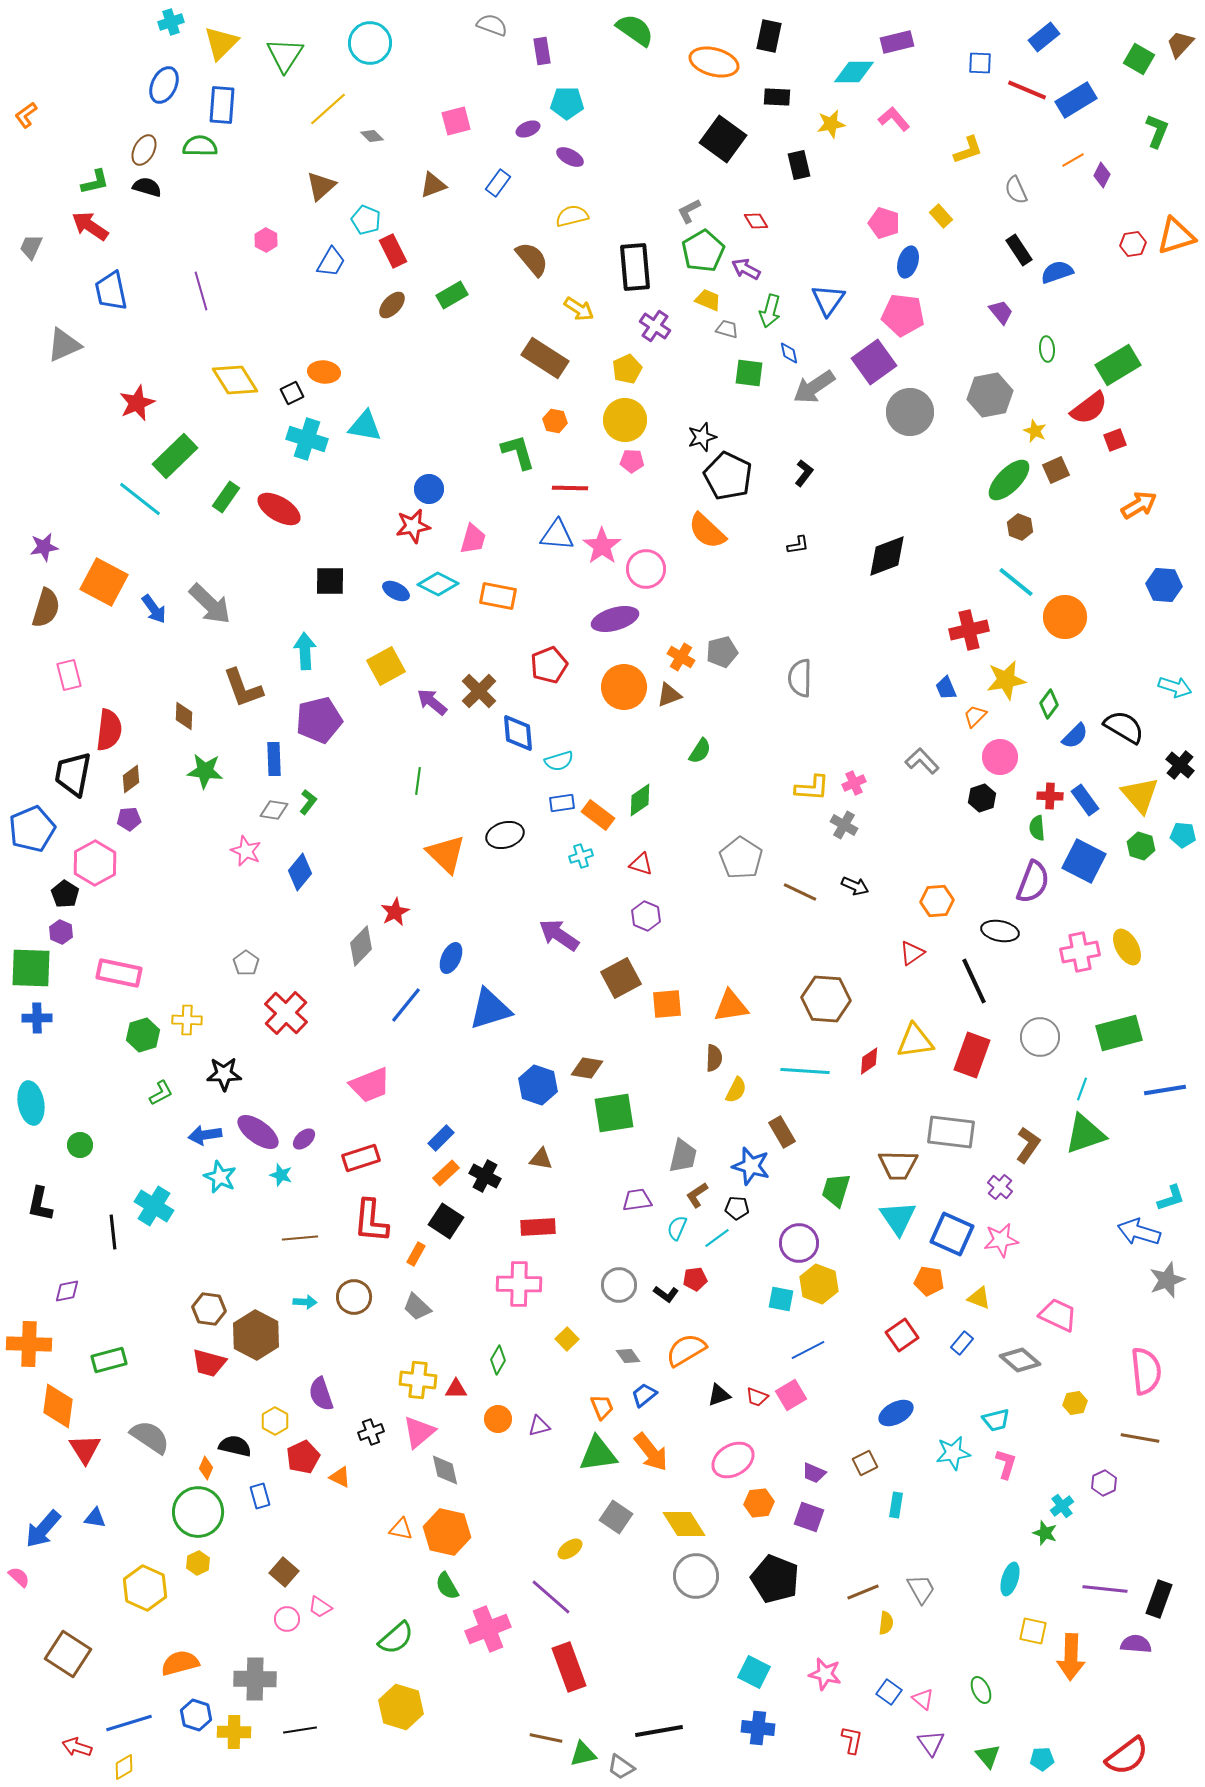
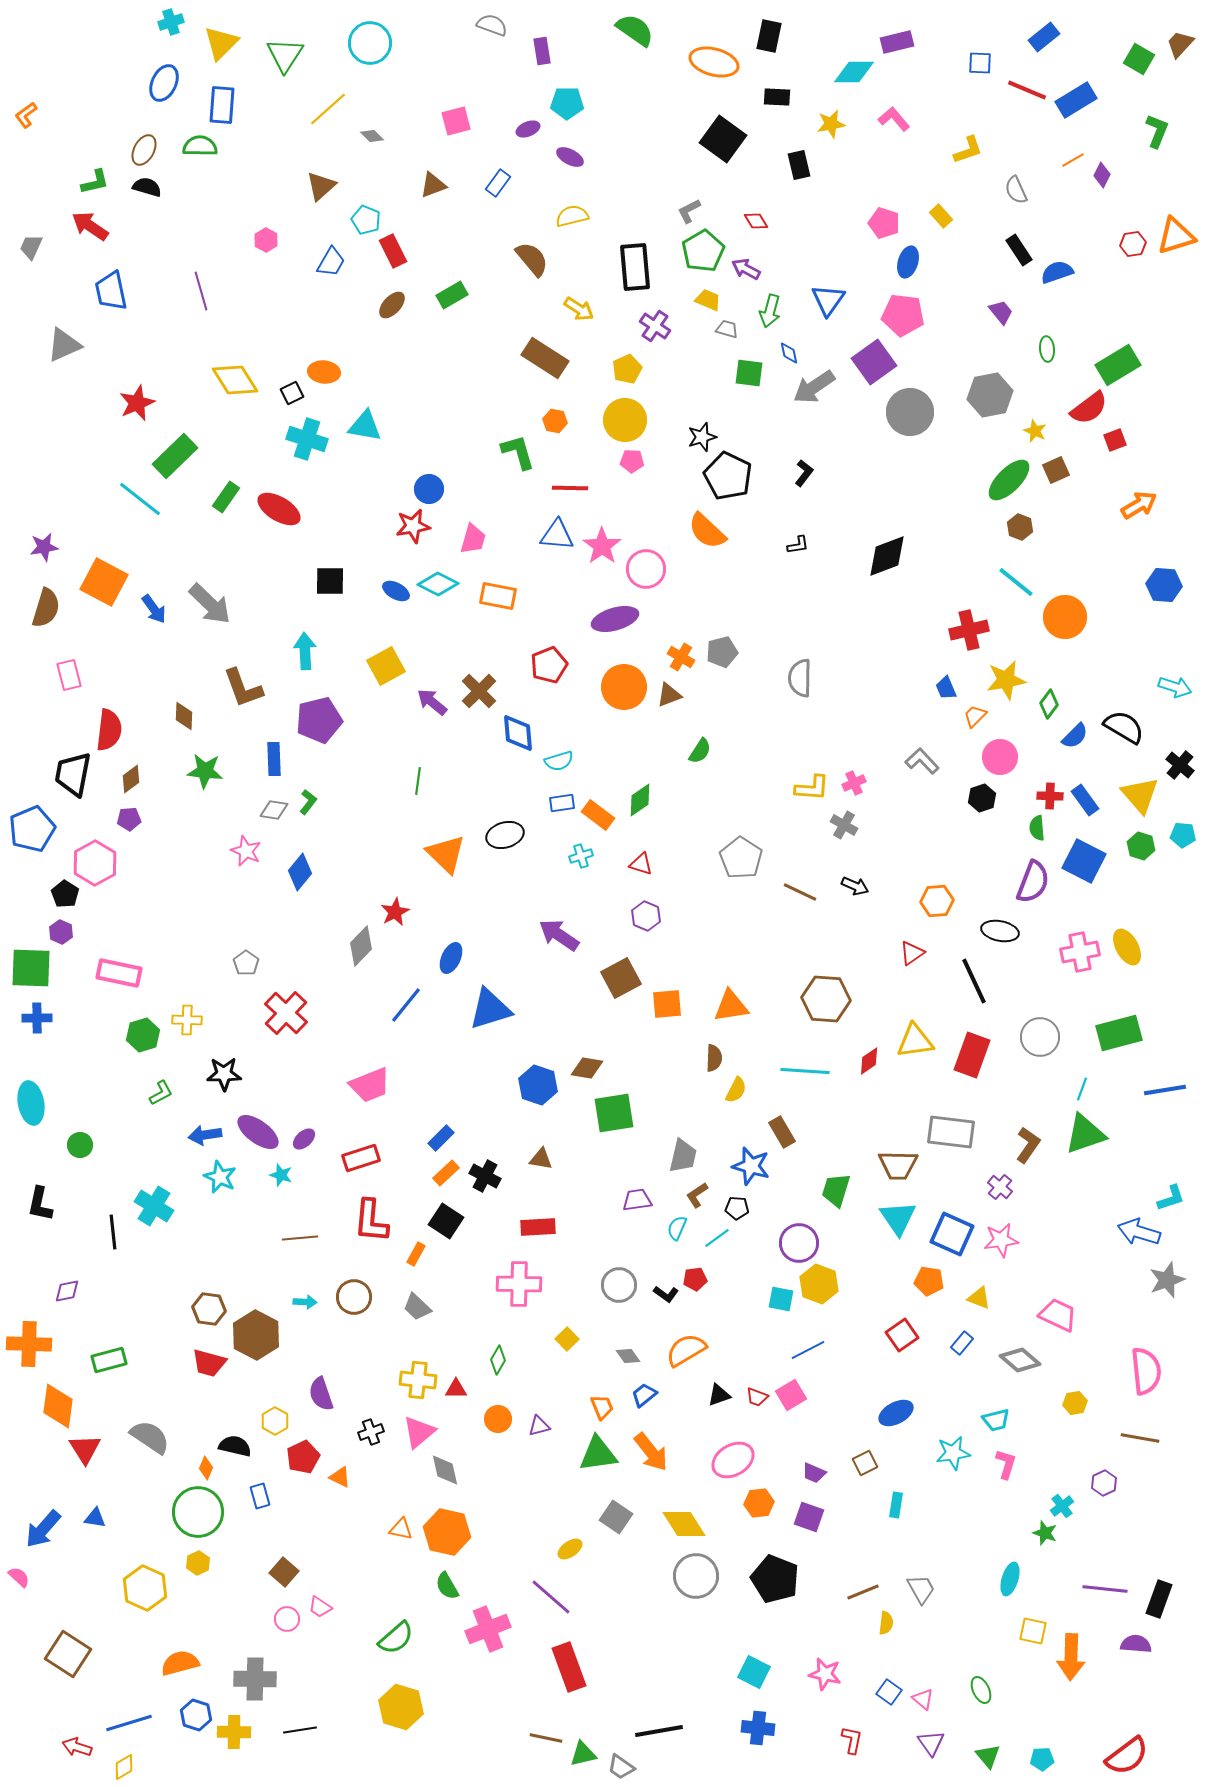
blue ellipse at (164, 85): moved 2 px up
